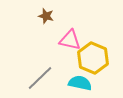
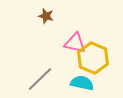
pink triangle: moved 5 px right, 3 px down
gray line: moved 1 px down
cyan semicircle: moved 2 px right
